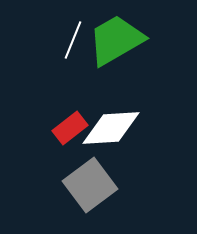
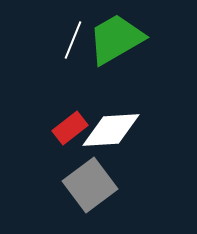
green trapezoid: moved 1 px up
white diamond: moved 2 px down
